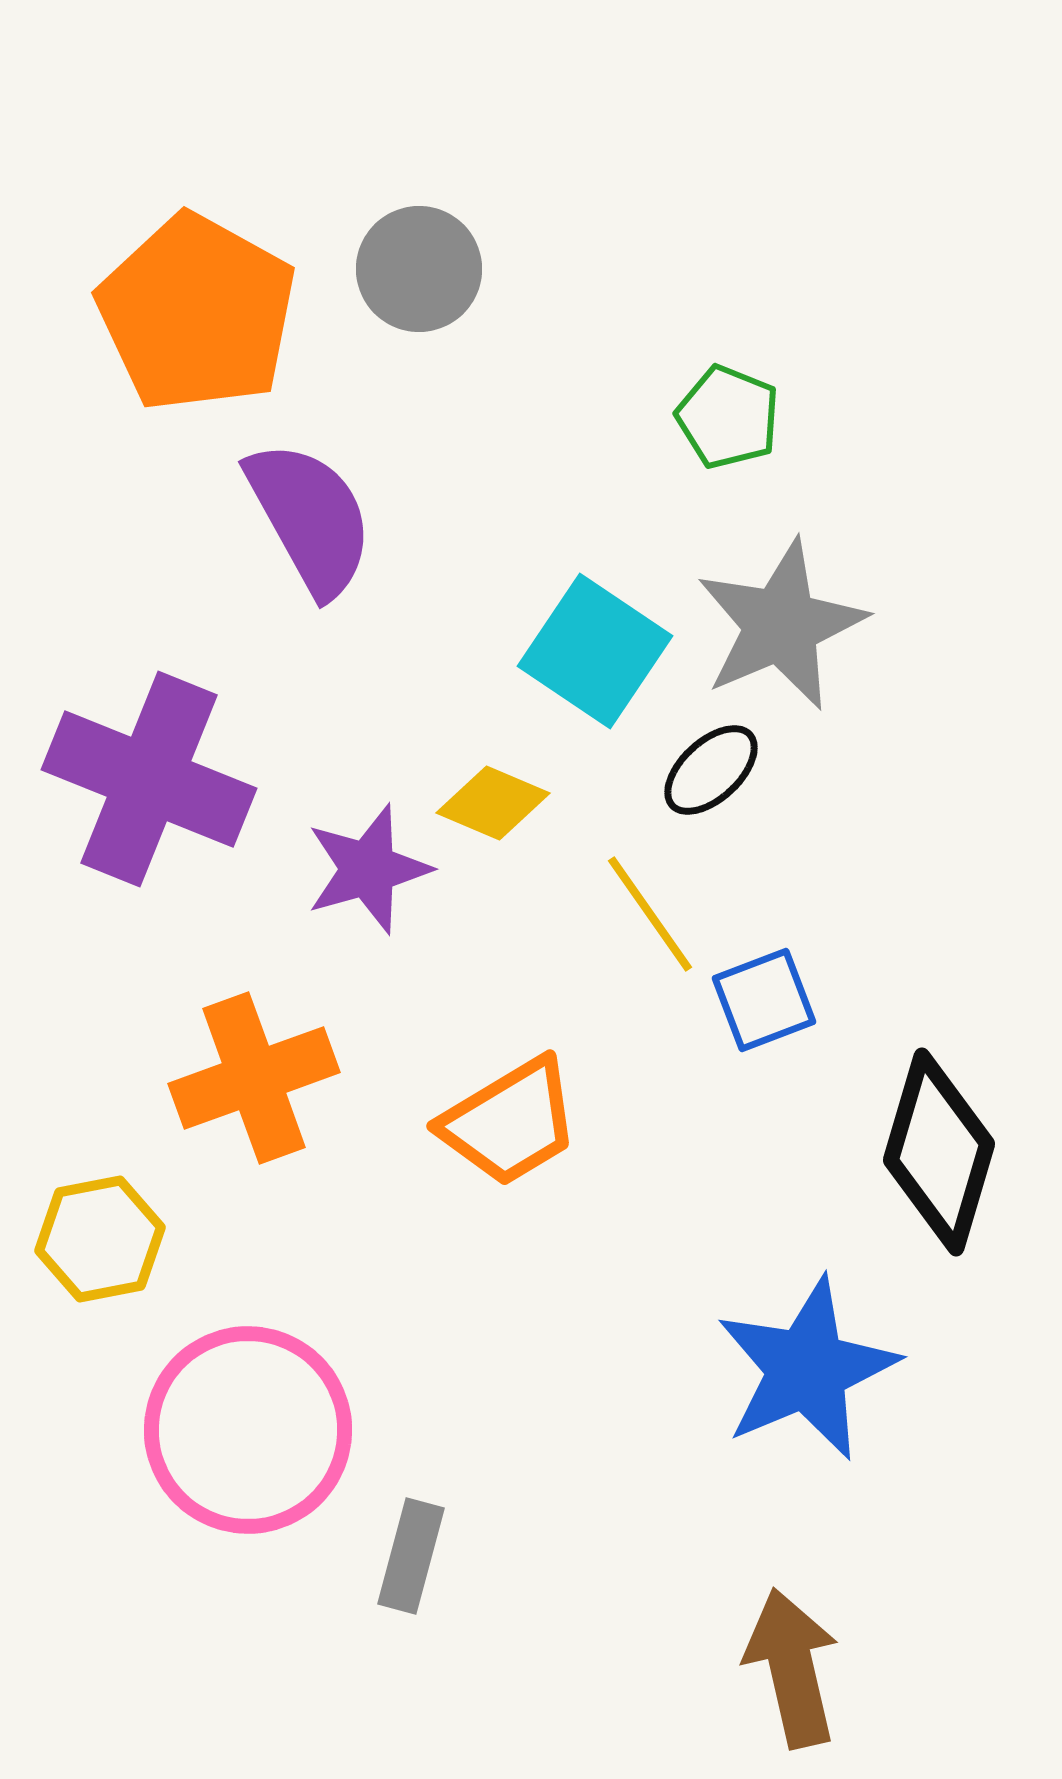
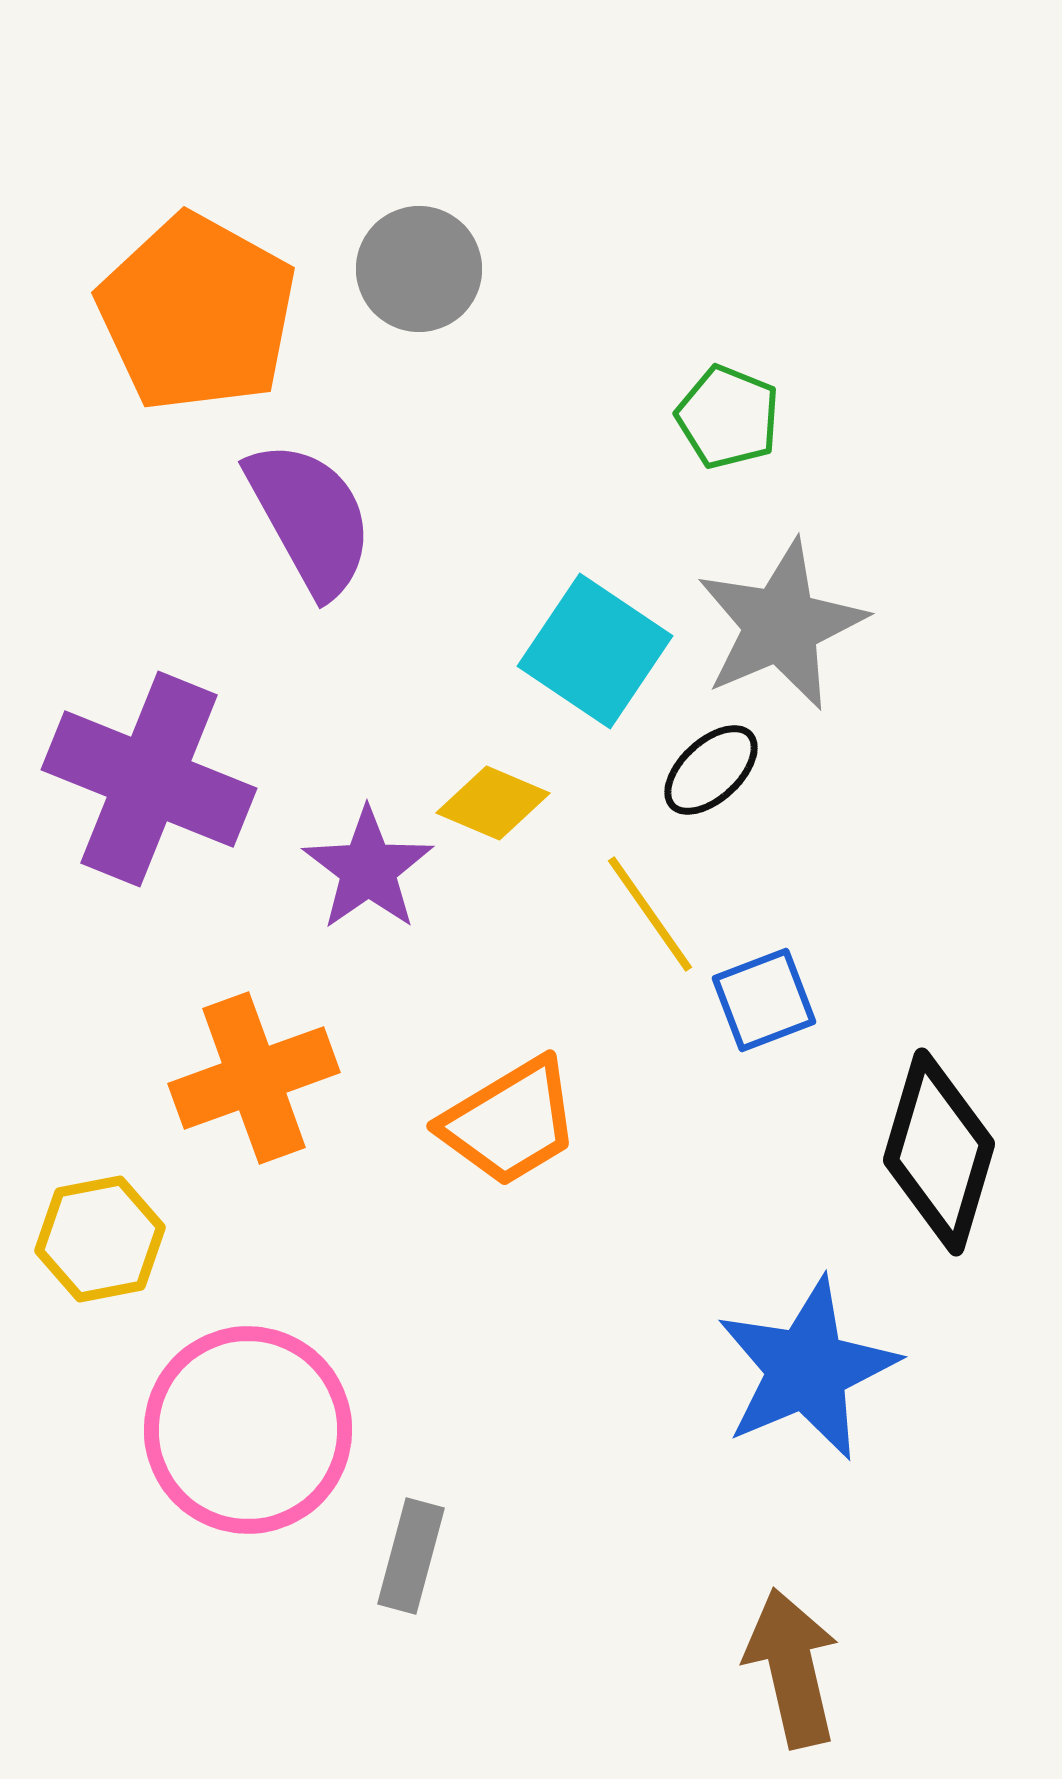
purple star: rotated 19 degrees counterclockwise
